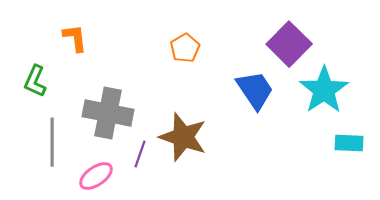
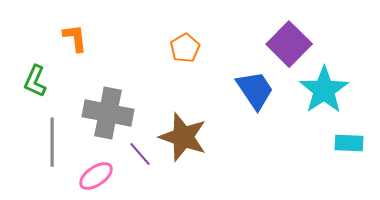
purple line: rotated 60 degrees counterclockwise
